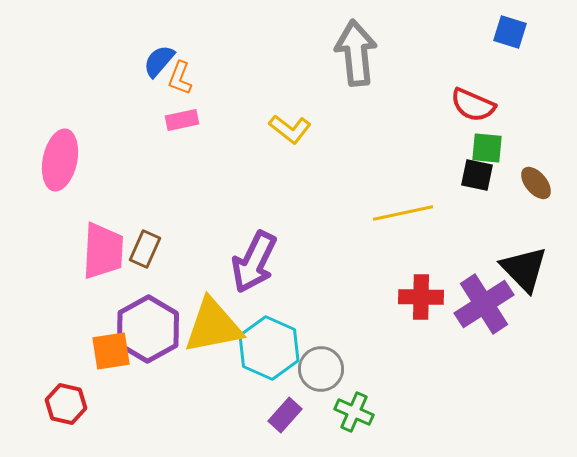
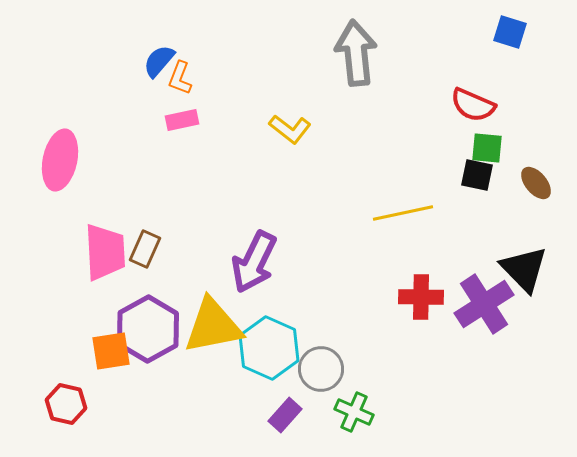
pink trapezoid: moved 2 px right, 1 px down; rotated 6 degrees counterclockwise
